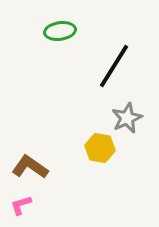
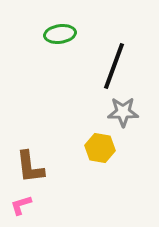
green ellipse: moved 3 px down
black line: rotated 12 degrees counterclockwise
gray star: moved 4 px left, 6 px up; rotated 24 degrees clockwise
brown L-shape: rotated 132 degrees counterclockwise
